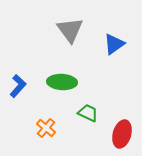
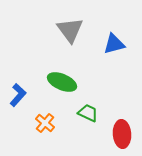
blue triangle: rotated 20 degrees clockwise
green ellipse: rotated 20 degrees clockwise
blue L-shape: moved 9 px down
orange cross: moved 1 px left, 5 px up
red ellipse: rotated 20 degrees counterclockwise
